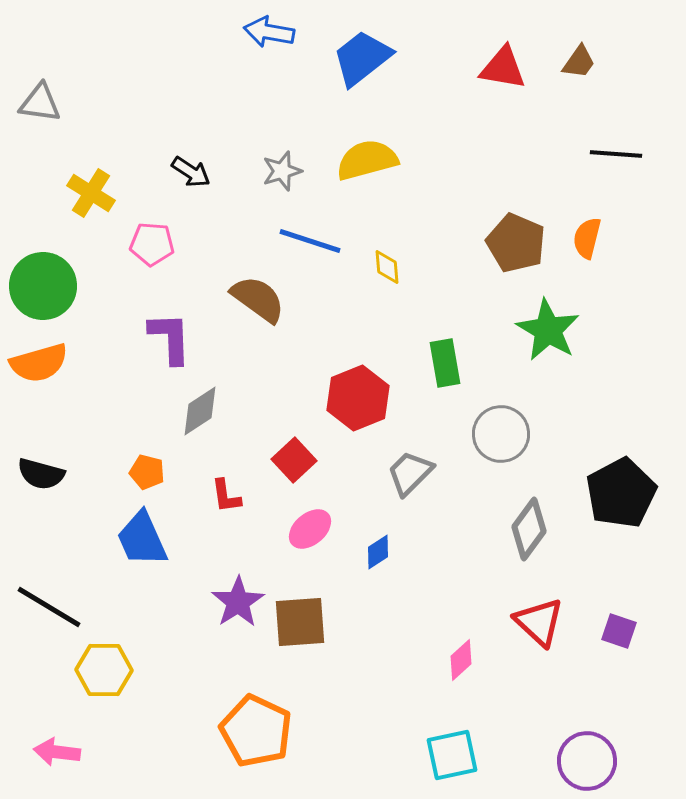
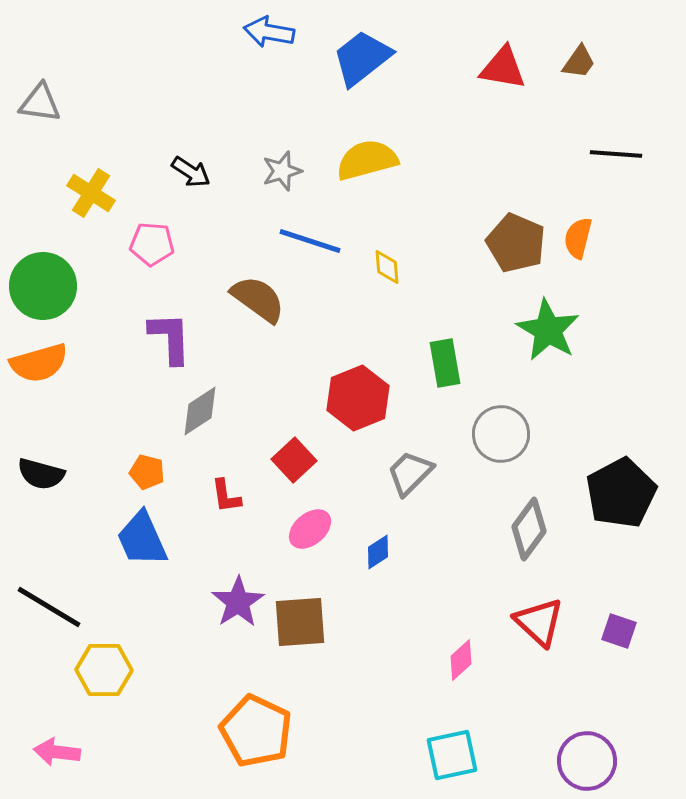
orange semicircle at (587, 238): moved 9 px left
